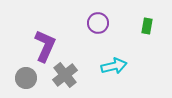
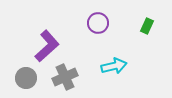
green rectangle: rotated 14 degrees clockwise
purple L-shape: moved 2 px right; rotated 24 degrees clockwise
gray cross: moved 2 px down; rotated 15 degrees clockwise
